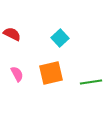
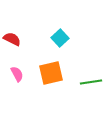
red semicircle: moved 5 px down
